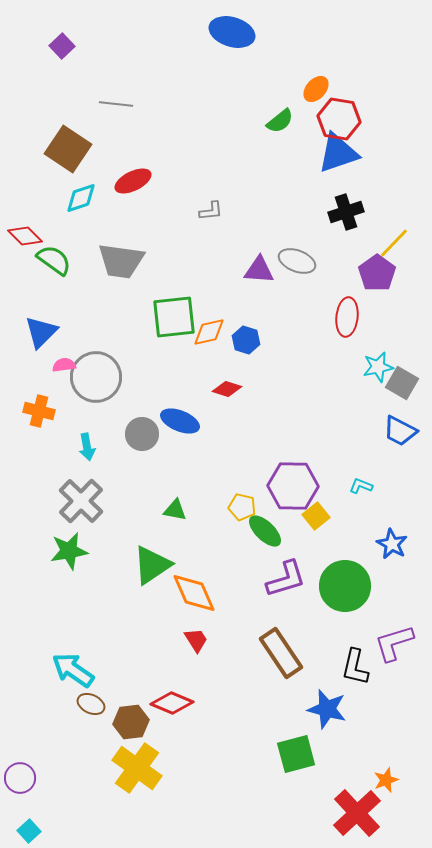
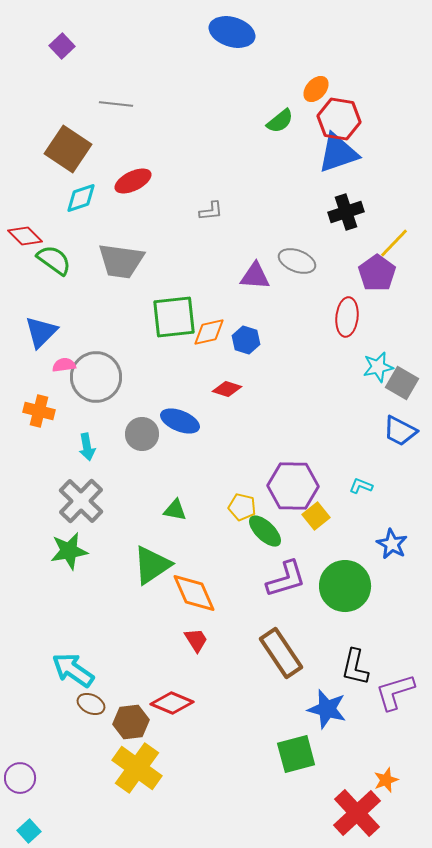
purple triangle at (259, 270): moved 4 px left, 6 px down
purple L-shape at (394, 643): moved 1 px right, 49 px down
